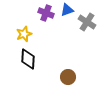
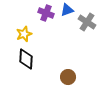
black diamond: moved 2 px left
